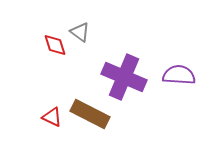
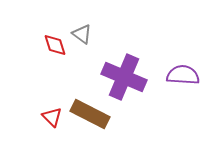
gray triangle: moved 2 px right, 2 px down
purple semicircle: moved 4 px right
red triangle: rotated 20 degrees clockwise
